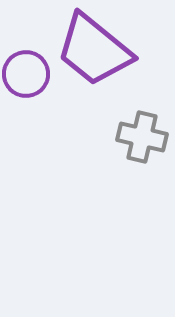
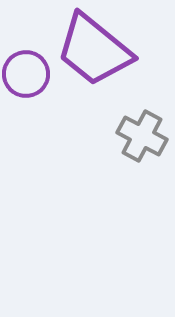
gray cross: moved 1 px up; rotated 15 degrees clockwise
